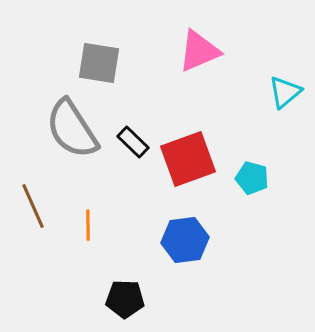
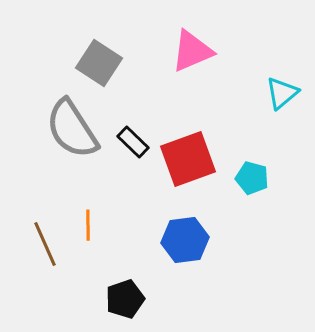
pink triangle: moved 7 px left
gray square: rotated 24 degrees clockwise
cyan triangle: moved 3 px left, 1 px down
brown line: moved 12 px right, 38 px down
black pentagon: rotated 21 degrees counterclockwise
